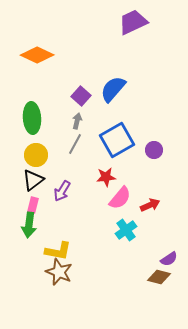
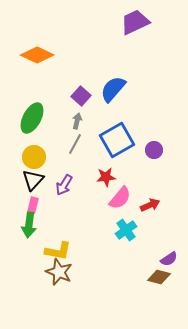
purple trapezoid: moved 2 px right
green ellipse: rotated 32 degrees clockwise
yellow circle: moved 2 px left, 2 px down
black triangle: rotated 10 degrees counterclockwise
purple arrow: moved 2 px right, 6 px up
